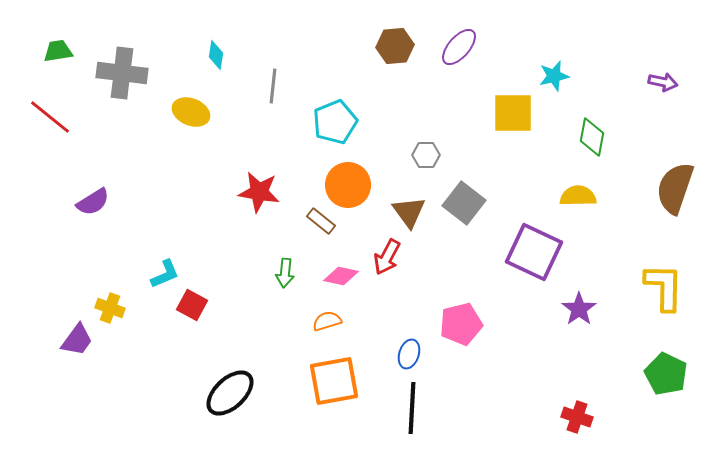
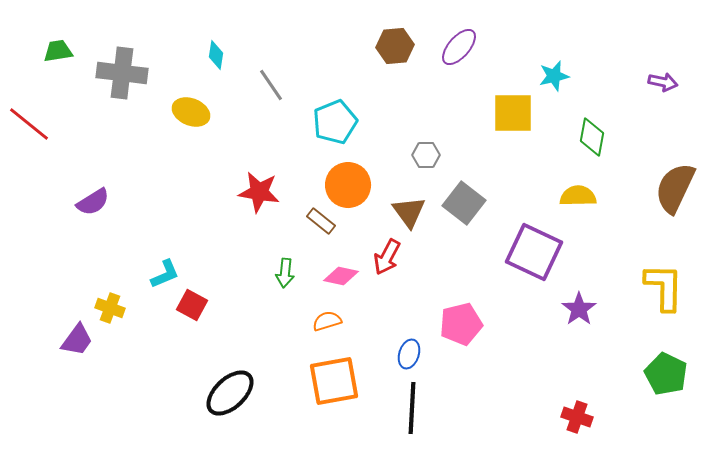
gray line: moved 2 px left, 1 px up; rotated 40 degrees counterclockwise
red line: moved 21 px left, 7 px down
brown semicircle: rotated 6 degrees clockwise
